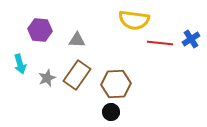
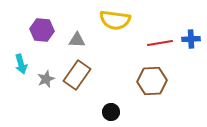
yellow semicircle: moved 19 px left
purple hexagon: moved 2 px right
blue cross: rotated 30 degrees clockwise
red line: rotated 15 degrees counterclockwise
cyan arrow: moved 1 px right
gray star: moved 1 px left, 1 px down
brown hexagon: moved 36 px right, 3 px up
